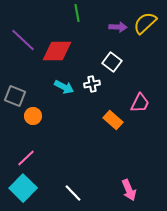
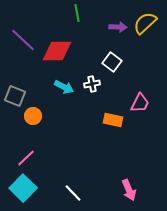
orange rectangle: rotated 30 degrees counterclockwise
